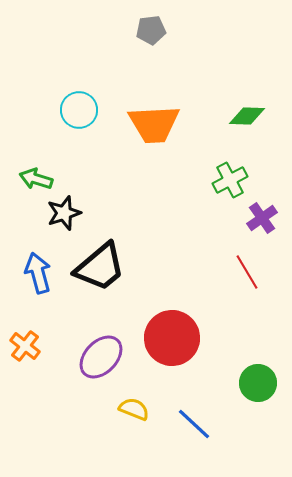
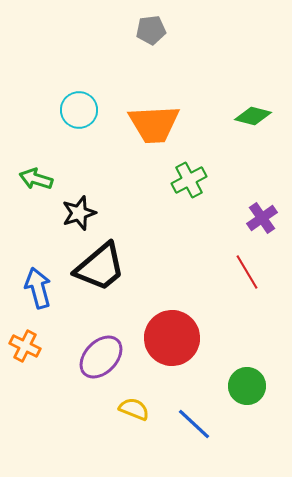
green diamond: moved 6 px right; rotated 12 degrees clockwise
green cross: moved 41 px left
black star: moved 15 px right
blue arrow: moved 15 px down
orange cross: rotated 12 degrees counterclockwise
green circle: moved 11 px left, 3 px down
